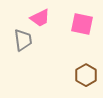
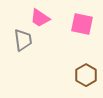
pink trapezoid: rotated 60 degrees clockwise
